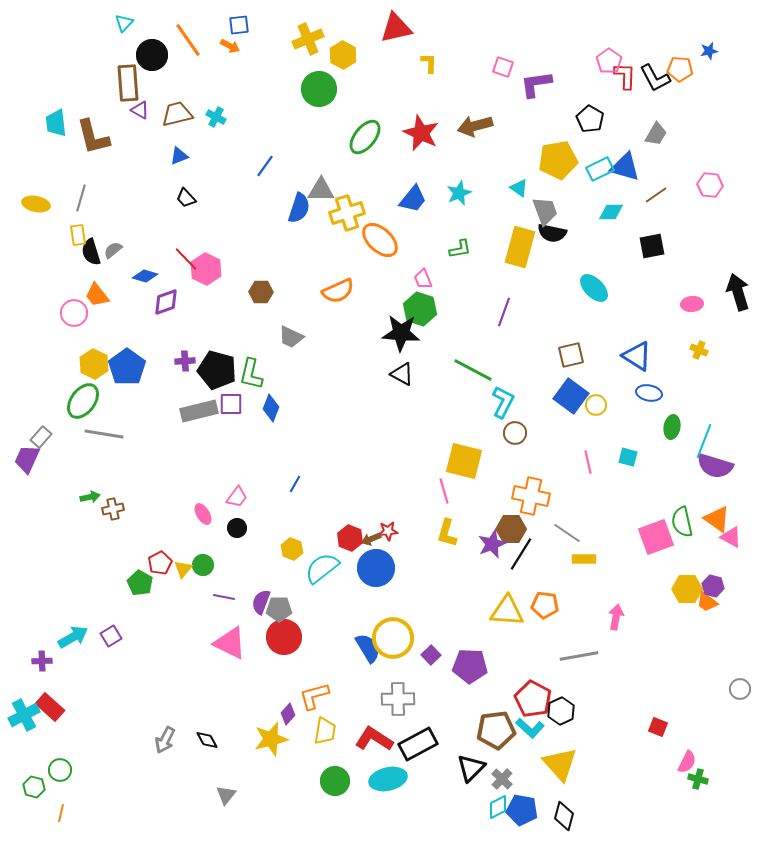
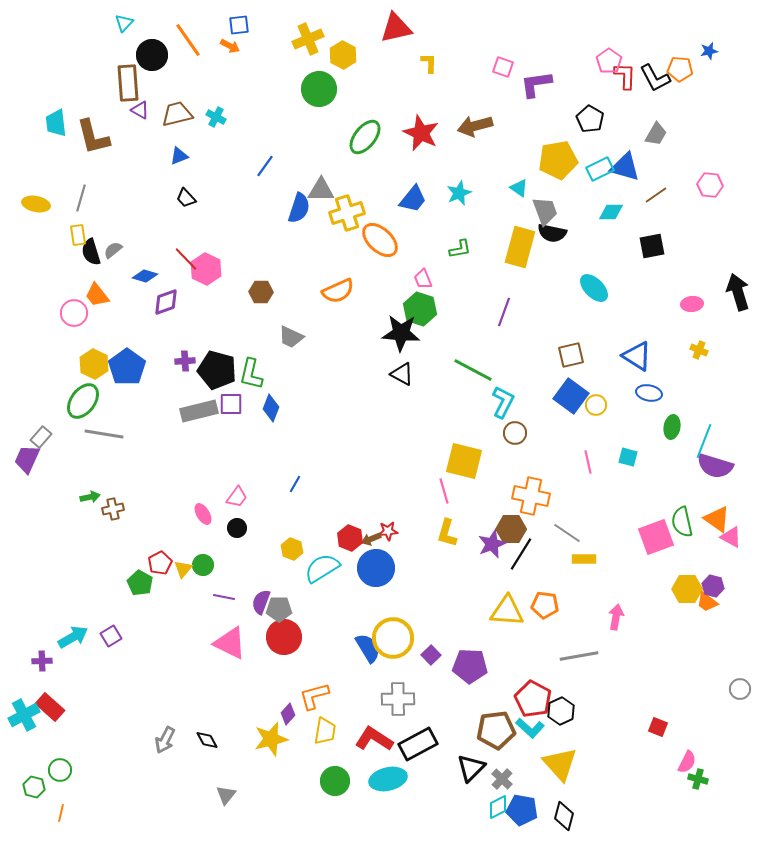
cyan semicircle at (322, 568): rotated 6 degrees clockwise
